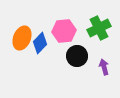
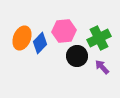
green cross: moved 10 px down
purple arrow: moved 2 px left; rotated 28 degrees counterclockwise
